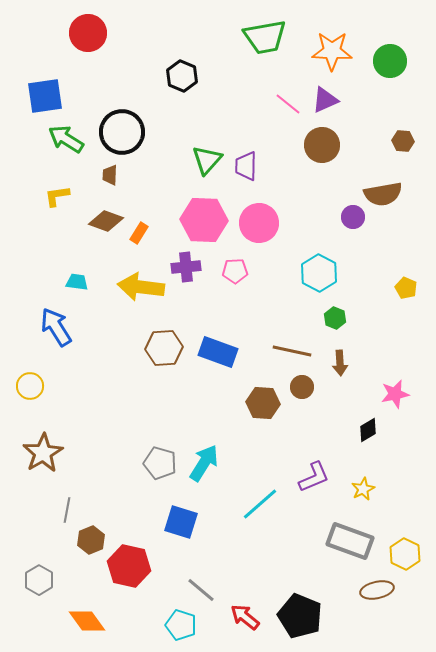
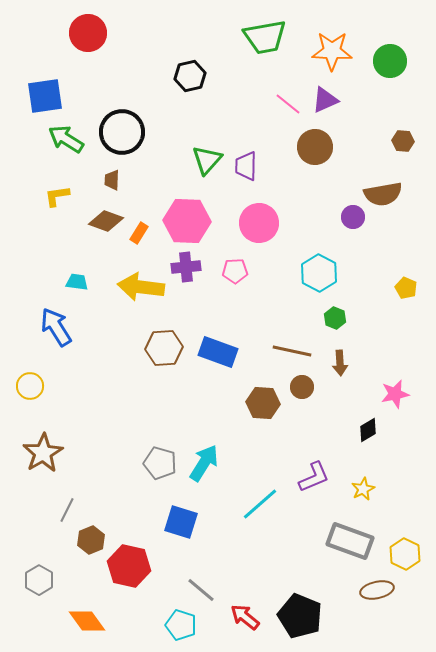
black hexagon at (182, 76): moved 8 px right; rotated 24 degrees clockwise
brown circle at (322, 145): moved 7 px left, 2 px down
brown trapezoid at (110, 175): moved 2 px right, 5 px down
pink hexagon at (204, 220): moved 17 px left, 1 px down
gray line at (67, 510): rotated 15 degrees clockwise
